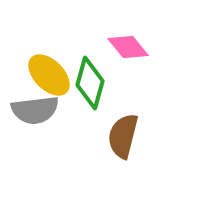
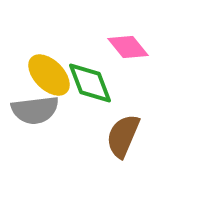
green diamond: rotated 36 degrees counterclockwise
brown semicircle: rotated 9 degrees clockwise
